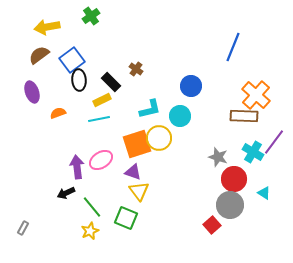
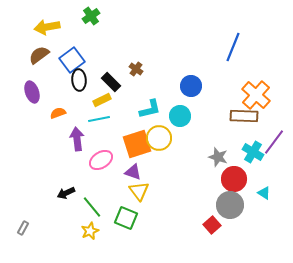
purple arrow: moved 28 px up
